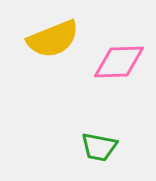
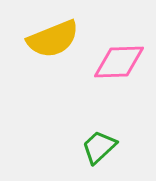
green trapezoid: rotated 126 degrees clockwise
